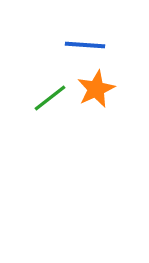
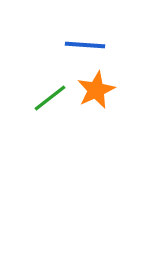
orange star: moved 1 px down
